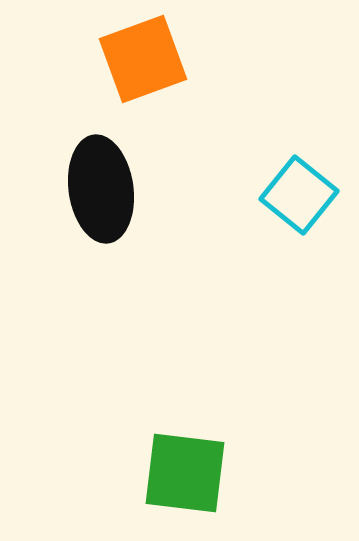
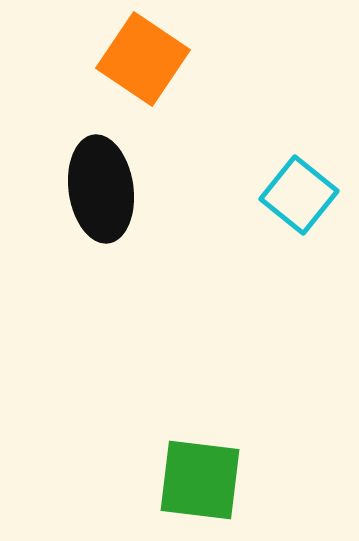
orange square: rotated 36 degrees counterclockwise
green square: moved 15 px right, 7 px down
